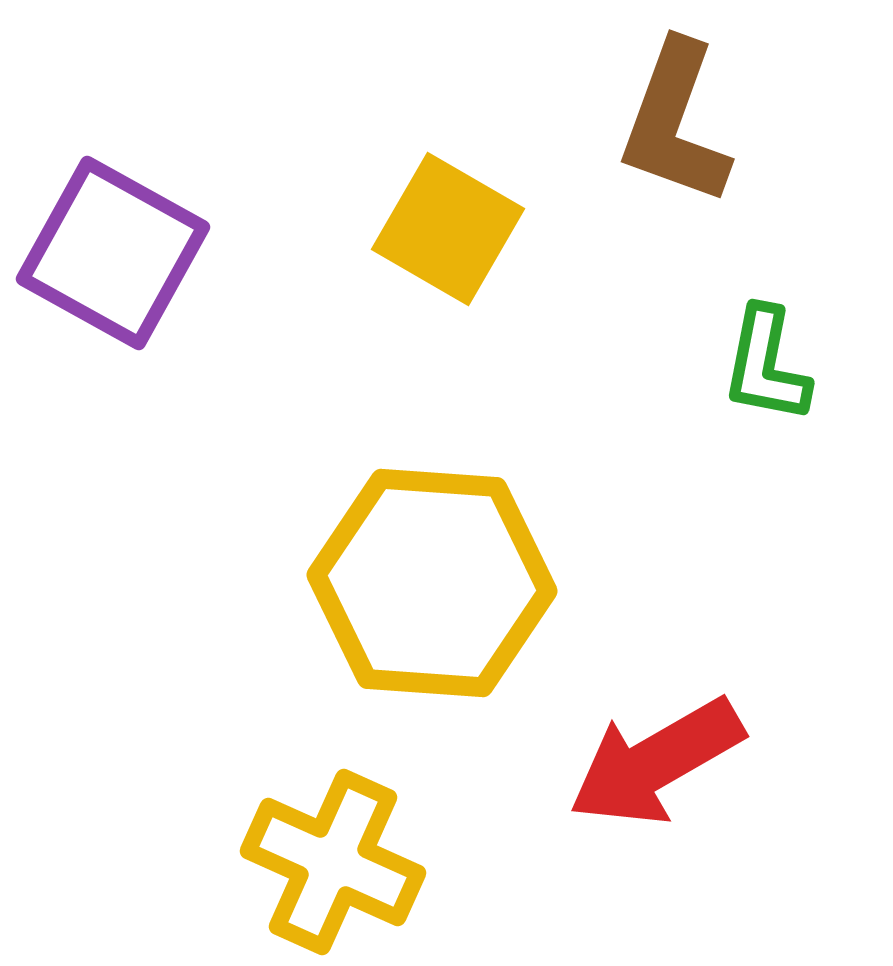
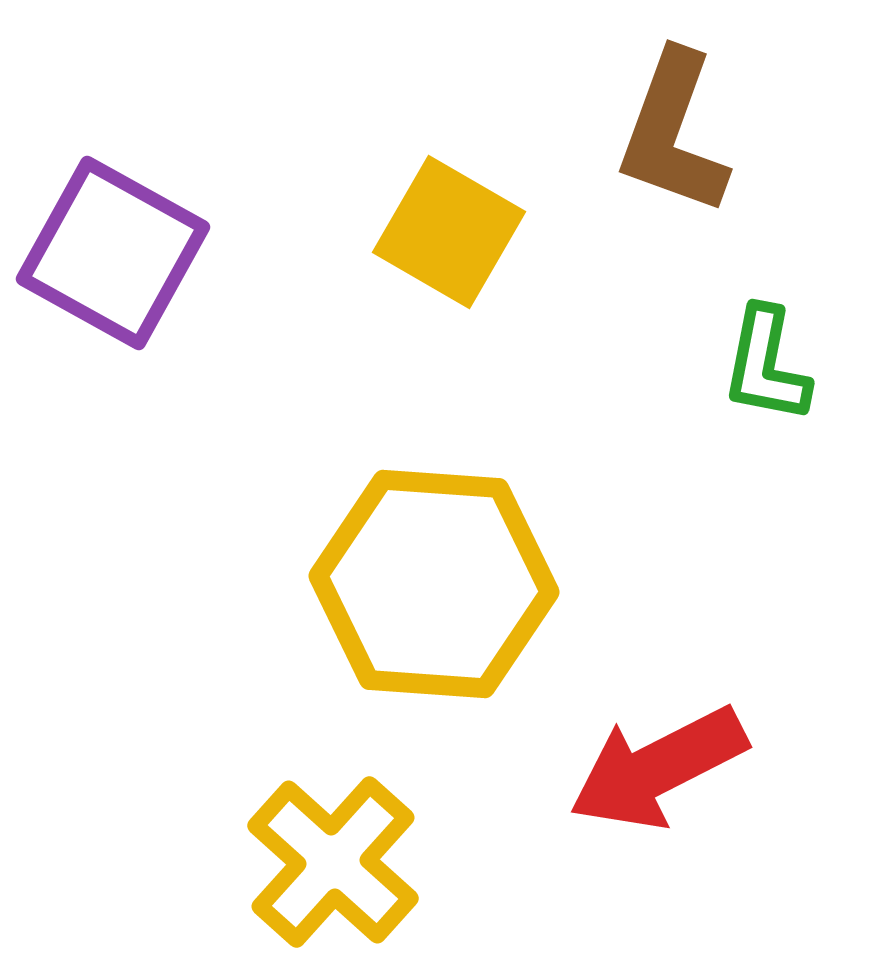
brown L-shape: moved 2 px left, 10 px down
yellow square: moved 1 px right, 3 px down
yellow hexagon: moved 2 px right, 1 px down
red arrow: moved 2 px right, 6 px down; rotated 3 degrees clockwise
yellow cross: rotated 18 degrees clockwise
